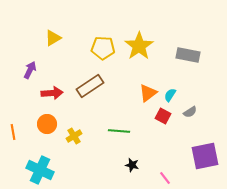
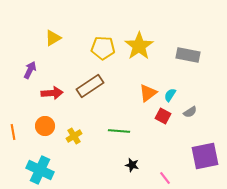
orange circle: moved 2 px left, 2 px down
